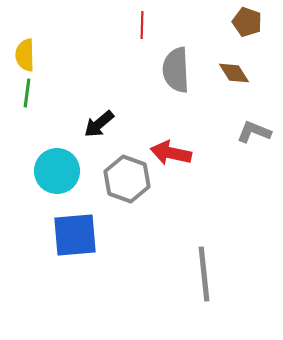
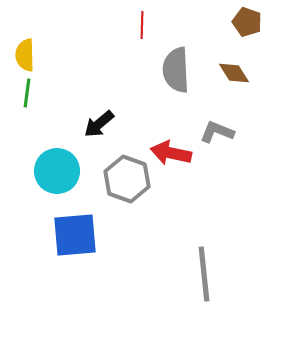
gray L-shape: moved 37 px left
